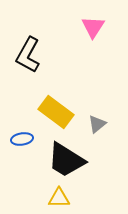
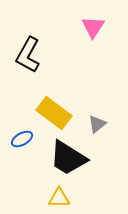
yellow rectangle: moved 2 px left, 1 px down
blue ellipse: rotated 20 degrees counterclockwise
black trapezoid: moved 2 px right, 2 px up
